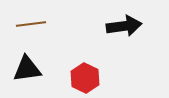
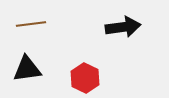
black arrow: moved 1 px left, 1 px down
